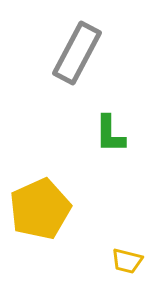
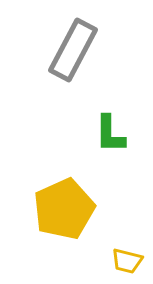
gray rectangle: moved 4 px left, 3 px up
yellow pentagon: moved 24 px right
